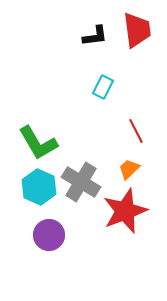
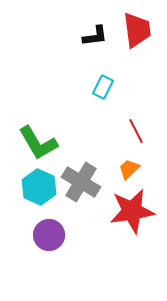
red star: moved 7 px right; rotated 12 degrees clockwise
